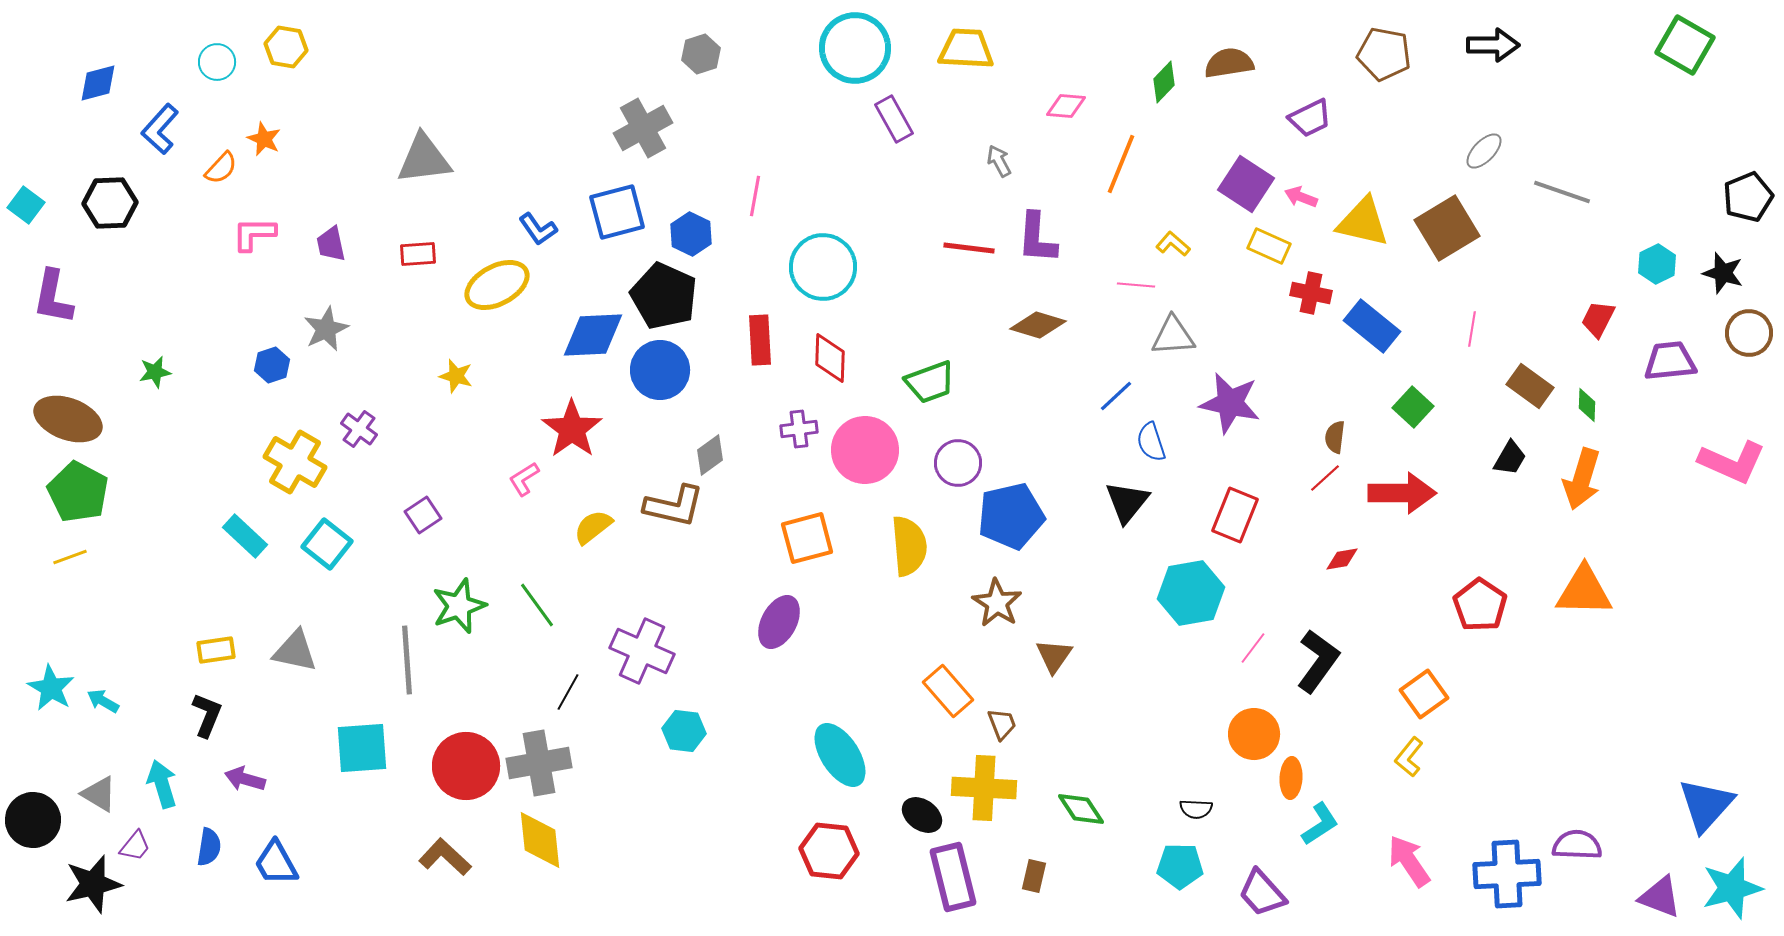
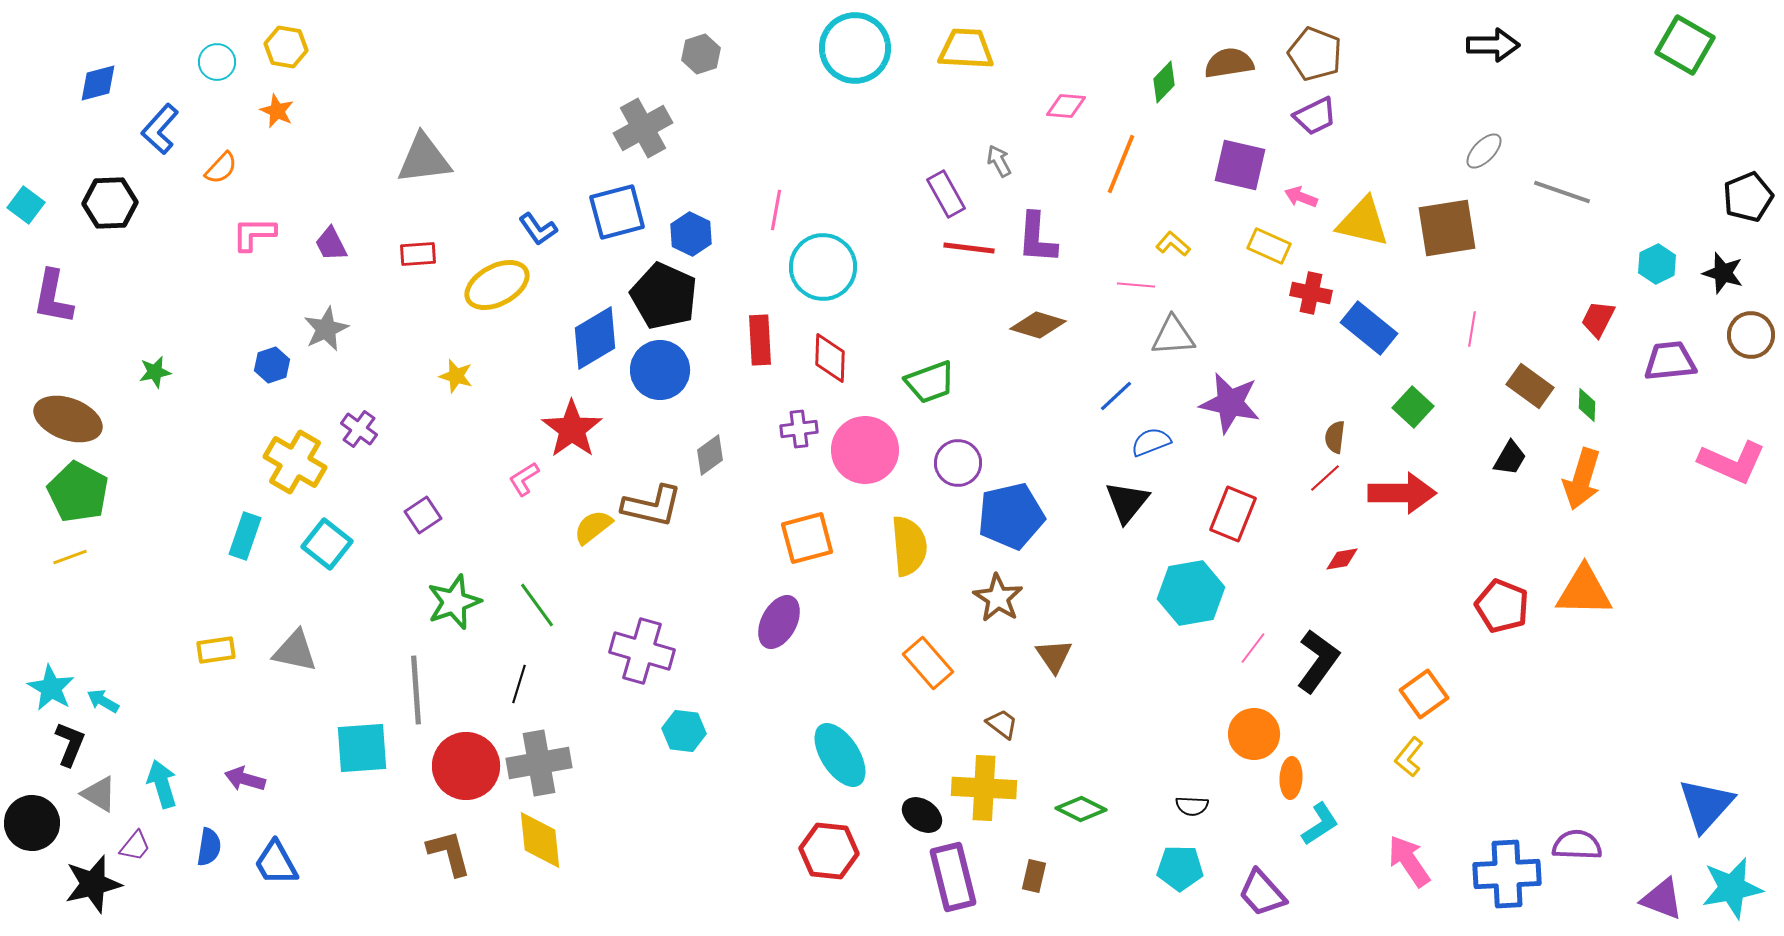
brown pentagon at (1384, 54): moved 69 px left; rotated 10 degrees clockwise
purple trapezoid at (1310, 118): moved 5 px right, 2 px up
purple rectangle at (894, 119): moved 52 px right, 75 px down
orange star at (264, 139): moved 13 px right, 28 px up
purple square at (1246, 184): moved 6 px left, 19 px up; rotated 20 degrees counterclockwise
pink line at (755, 196): moved 21 px right, 14 px down
brown square at (1447, 228): rotated 22 degrees clockwise
purple trapezoid at (331, 244): rotated 15 degrees counterclockwise
blue rectangle at (1372, 326): moved 3 px left, 2 px down
brown circle at (1749, 333): moved 2 px right, 2 px down
blue diamond at (593, 335): moved 2 px right, 3 px down; rotated 28 degrees counterclockwise
blue semicircle at (1151, 442): rotated 87 degrees clockwise
brown L-shape at (674, 506): moved 22 px left
red rectangle at (1235, 515): moved 2 px left, 1 px up
cyan rectangle at (245, 536): rotated 66 degrees clockwise
brown star at (997, 603): moved 1 px right, 5 px up
red pentagon at (1480, 605): moved 22 px right, 1 px down; rotated 12 degrees counterclockwise
green star at (459, 606): moved 5 px left, 4 px up
purple cross at (642, 651): rotated 8 degrees counterclockwise
brown triangle at (1054, 656): rotated 9 degrees counterclockwise
gray line at (407, 660): moved 9 px right, 30 px down
orange rectangle at (948, 691): moved 20 px left, 28 px up
black line at (568, 692): moved 49 px left, 8 px up; rotated 12 degrees counterclockwise
black L-shape at (207, 715): moved 137 px left, 29 px down
brown trapezoid at (1002, 724): rotated 32 degrees counterclockwise
green diamond at (1081, 809): rotated 30 degrees counterclockwise
black semicircle at (1196, 809): moved 4 px left, 3 px up
black circle at (33, 820): moved 1 px left, 3 px down
brown L-shape at (445, 857): moved 4 px right, 4 px up; rotated 32 degrees clockwise
cyan pentagon at (1180, 866): moved 2 px down
cyan star at (1732, 888): rotated 4 degrees clockwise
purple triangle at (1660, 897): moved 2 px right, 2 px down
